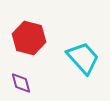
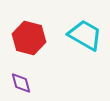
cyan trapezoid: moved 2 px right, 23 px up; rotated 18 degrees counterclockwise
